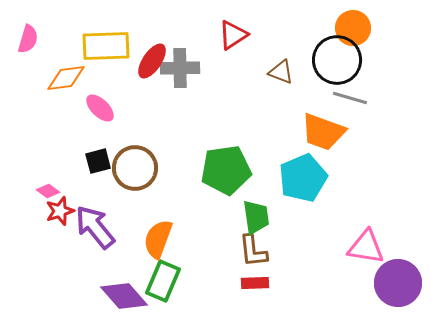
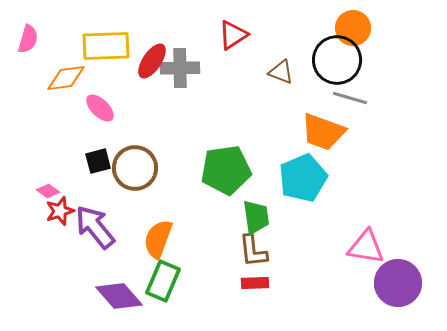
purple diamond: moved 5 px left
